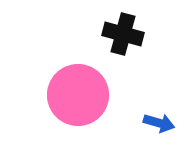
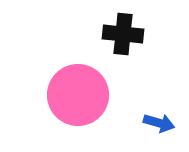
black cross: rotated 9 degrees counterclockwise
